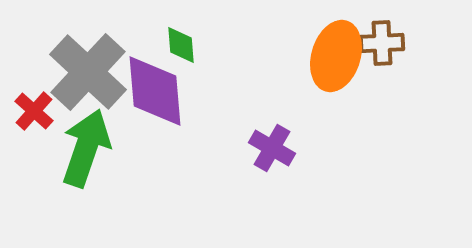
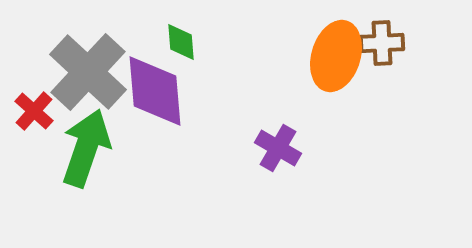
green diamond: moved 3 px up
purple cross: moved 6 px right
